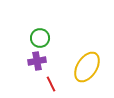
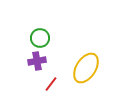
yellow ellipse: moved 1 px left, 1 px down
red line: rotated 63 degrees clockwise
